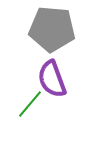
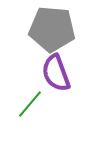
purple semicircle: moved 4 px right, 6 px up
